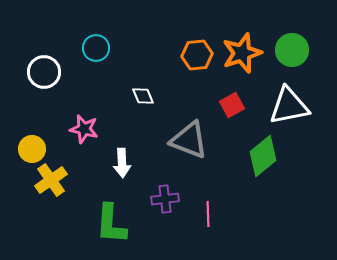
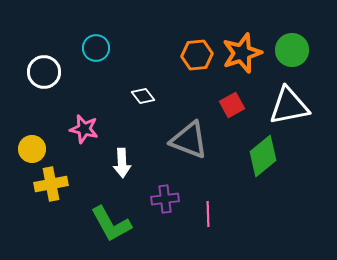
white diamond: rotated 15 degrees counterclockwise
yellow cross: moved 4 px down; rotated 24 degrees clockwise
green L-shape: rotated 33 degrees counterclockwise
